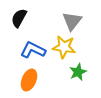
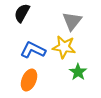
black semicircle: moved 3 px right, 5 px up
green star: rotated 12 degrees counterclockwise
